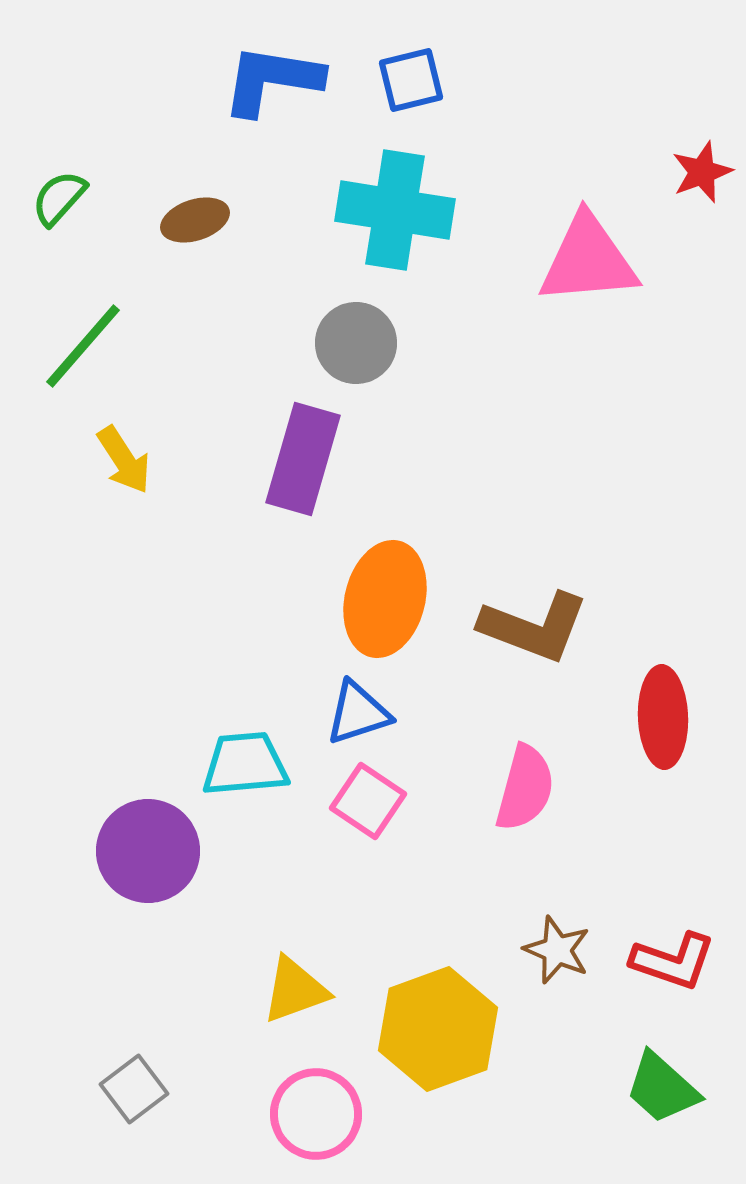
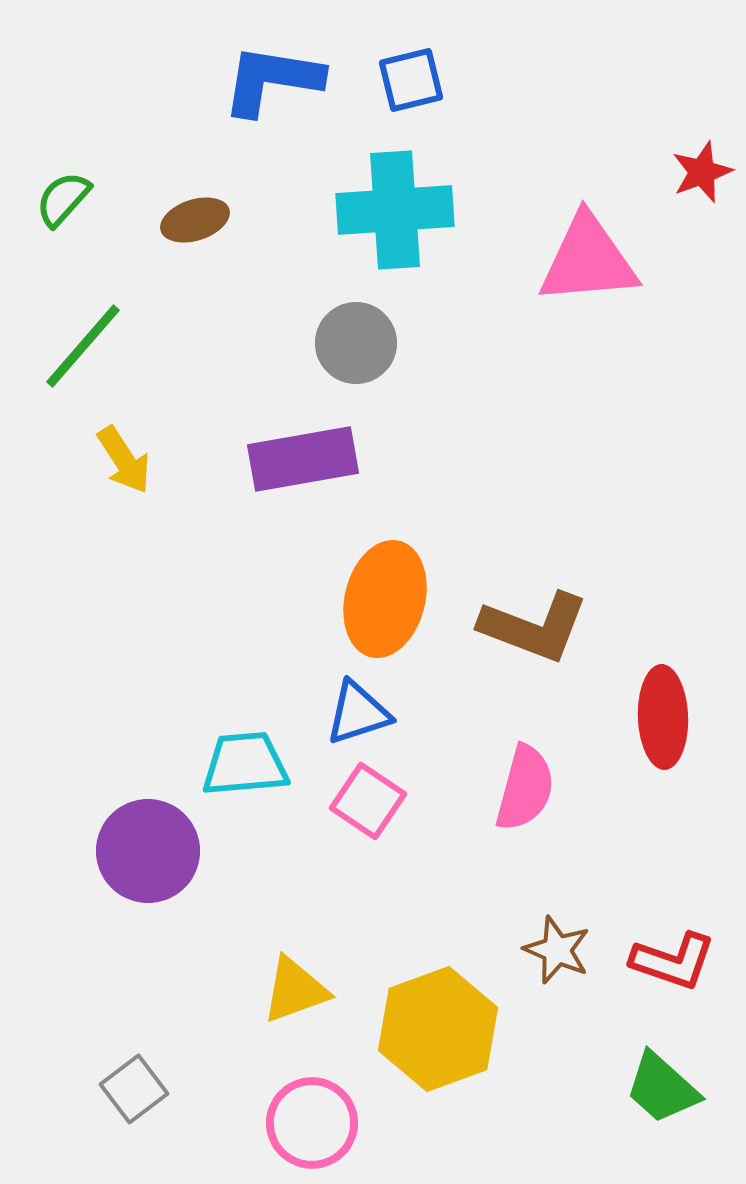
green semicircle: moved 4 px right, 1 px down
cyan cross: rotated 13 degrees counterclockwise
purple rectangle: rotated 64 degrees clockwise
pink circle: moved 4 px left, 9 px down
